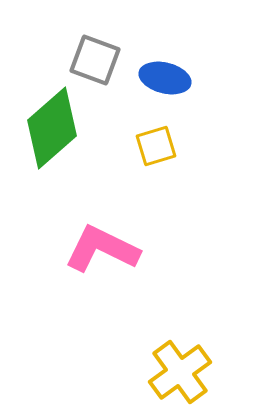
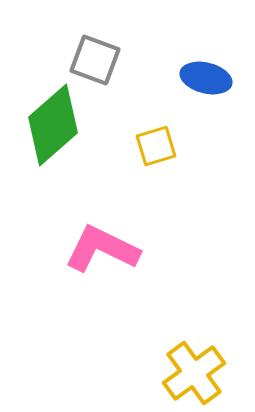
blue ellipse: moved 41 px right
green diamond: moved 1 px right, 3 px up
yellow cross: moved 14 px right, 1 px down
